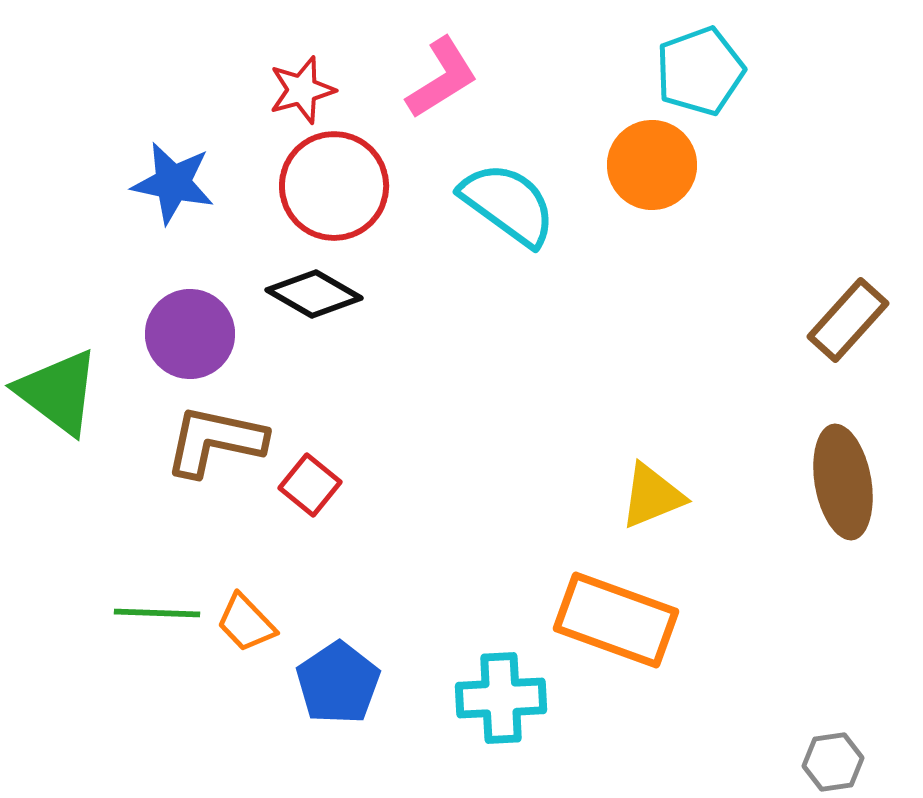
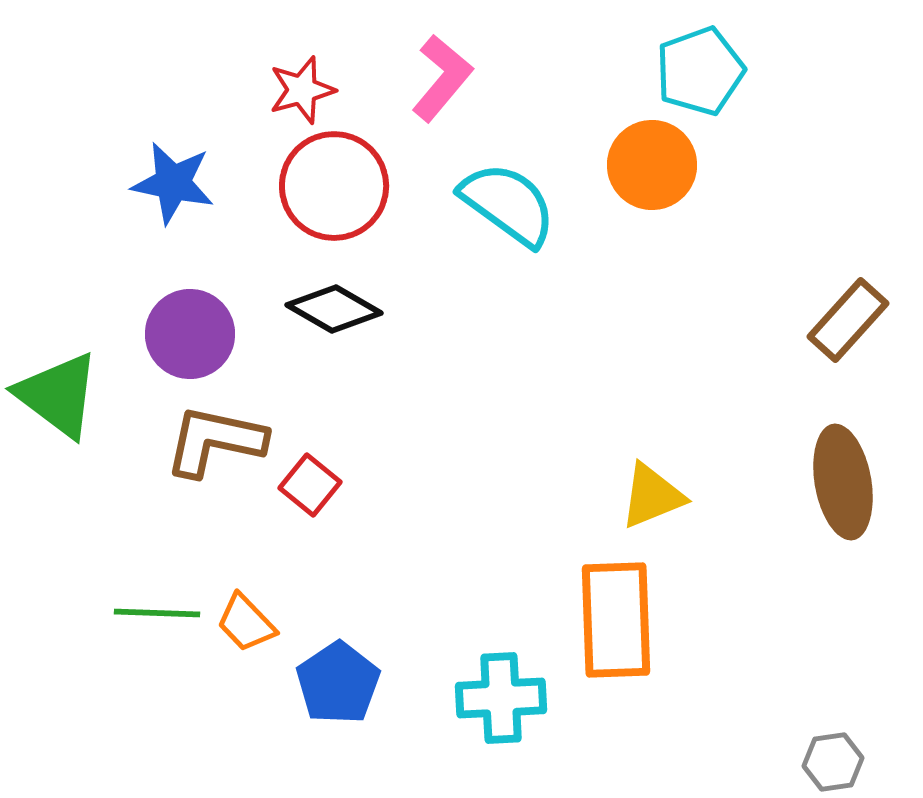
pink L-shape: rotated 18 degrees counterclockwise
black diamond: moved 20 px right, 15 px down
green triangle: moved 3 px down
orange rectangle: rotated 68 degrees clockwise
